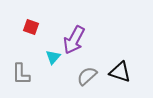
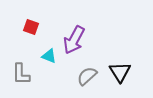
cyan triangle: moved 4 px left, 1 px up; rotated 49 degrees counterclockwise
black triangle: rotated 40 degrees clockwise
